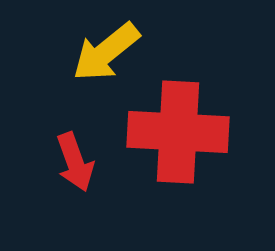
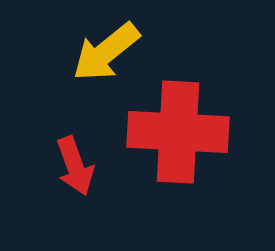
red arrow: moved 4 px down
